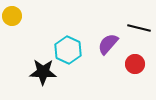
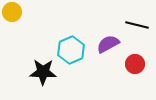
yellow circle: moved 4 px up
black line: moved 2 px left, 3 px up
purple semicircle: rotated 20 degrees clockwise
cyan hexagon: moved 3 px right; rotated 12 degrees clockwise
